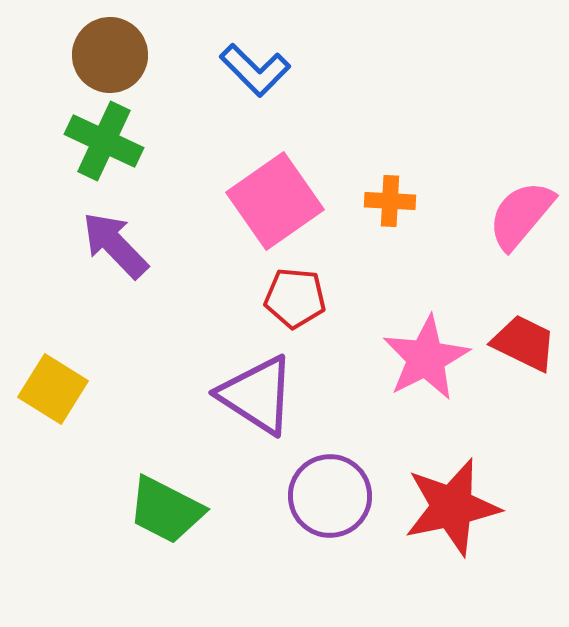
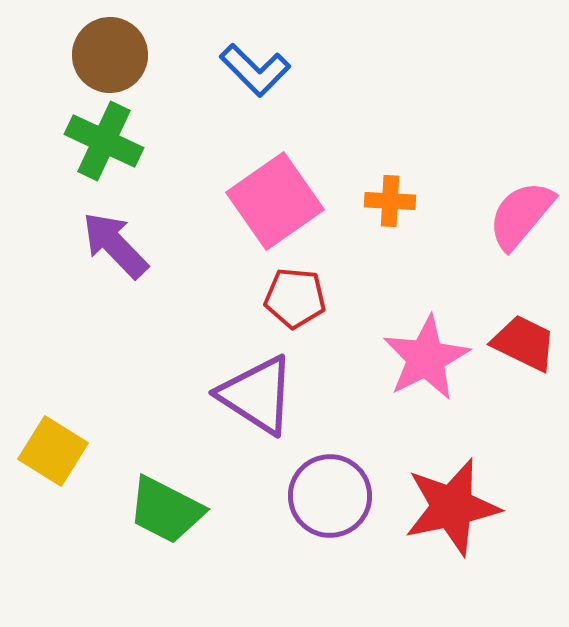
yellow square: moved 62 px down
